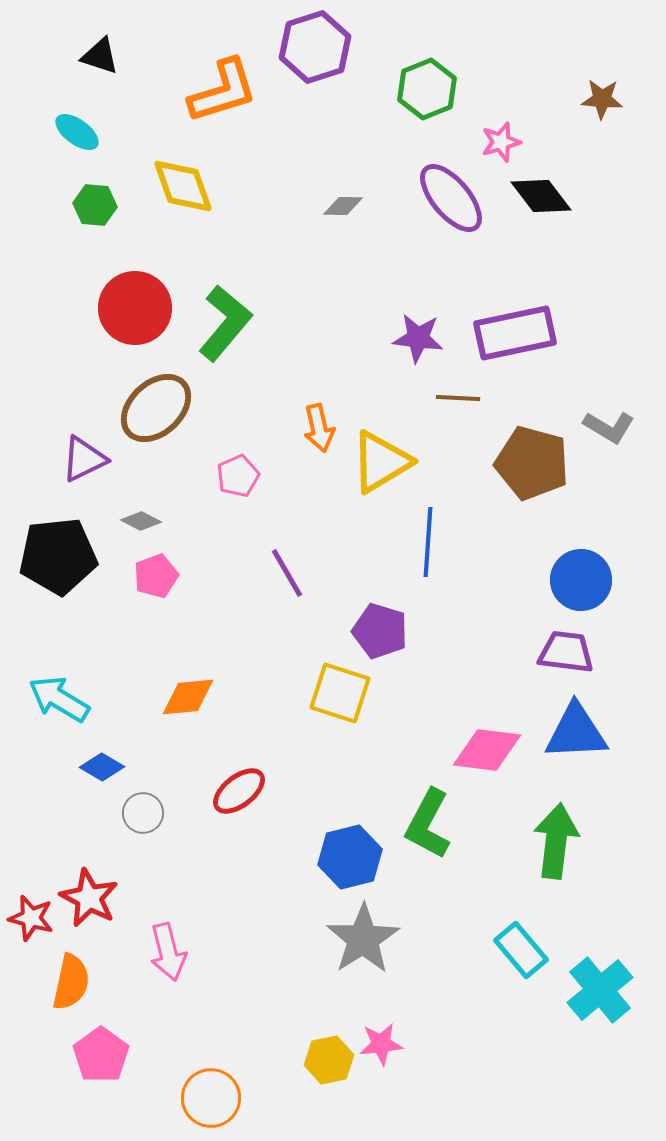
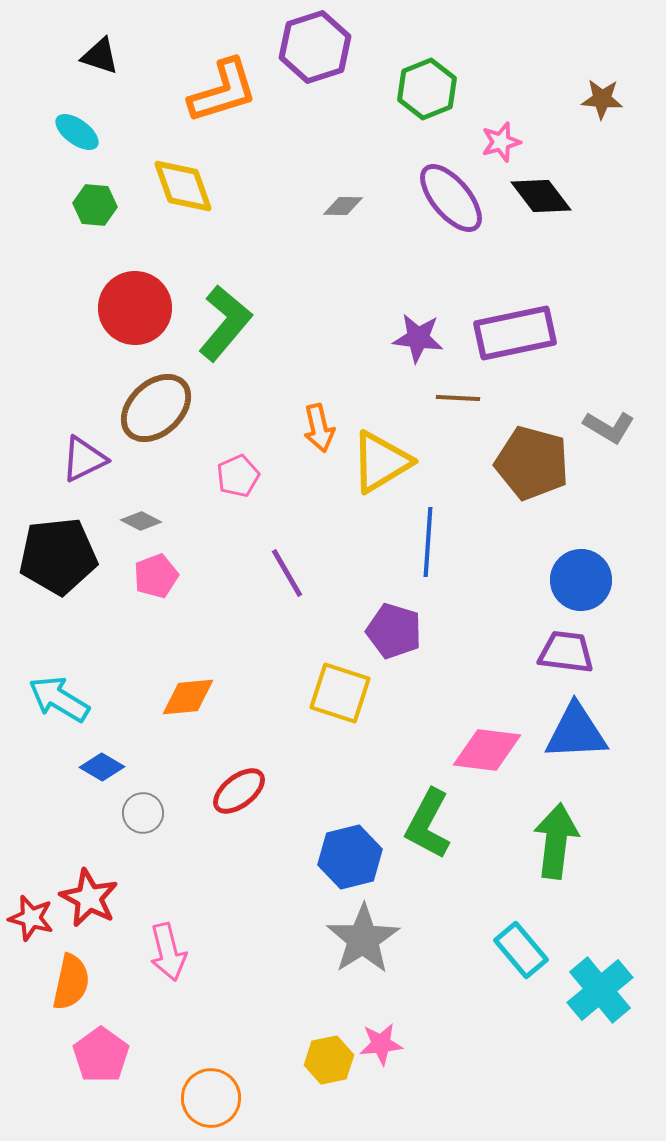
purple pentagon at (380, 631): moved 14 px right
